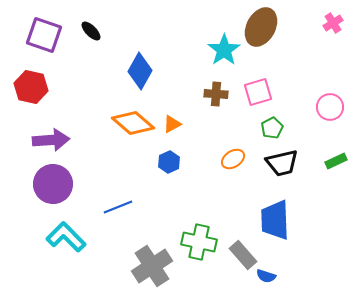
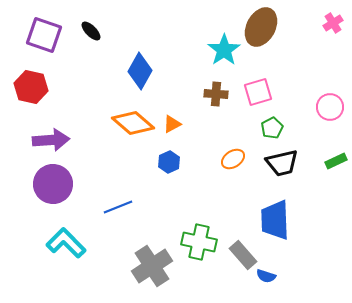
cyan L-shape: moved 6 px down
